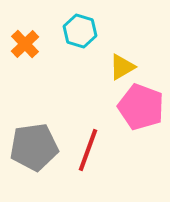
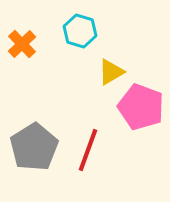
orange cross: moved 3 px left
yellow triangle: moved 11 px left, 5 px down
gray pentagon: rotated 24 degrees counterclockwise
